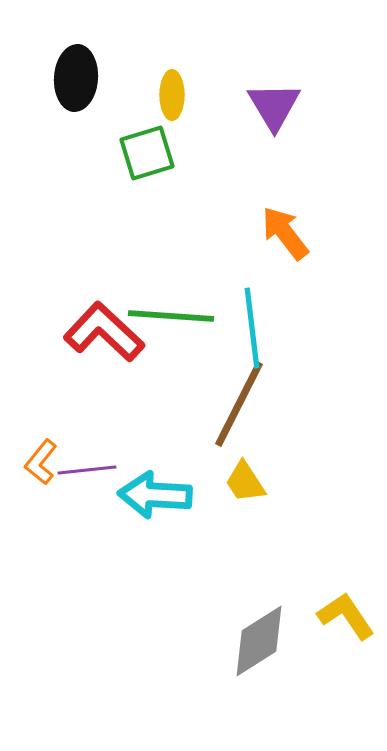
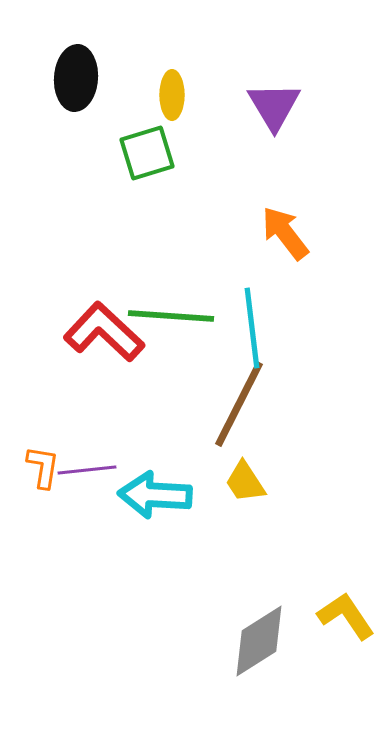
orange L-shape: moved 2 px right, 5 px down; rotated 150 degrees clockwise
